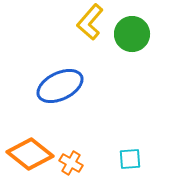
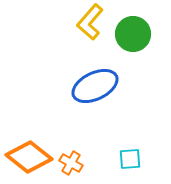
green circle: moved 1 px right
blue ellipse: moved 35 px right
orange diamond: moved 1 px left, 3 px down
